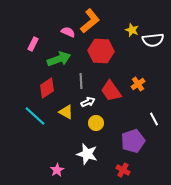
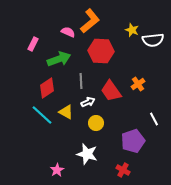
cyan line: moved 7 px right, 1 px up
